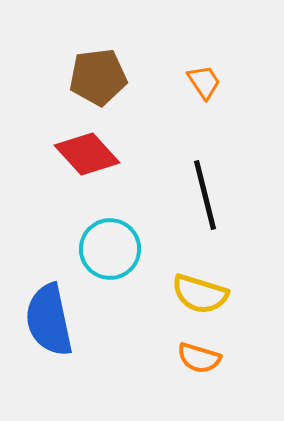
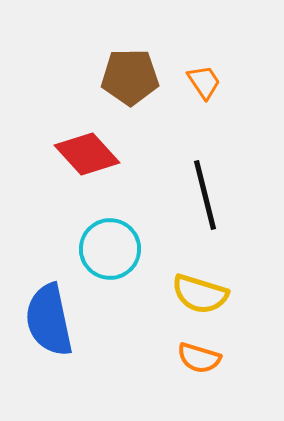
brown pentagon: moved 32 px right; rotated 6 degrees clockwise
